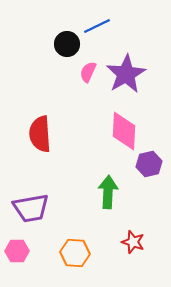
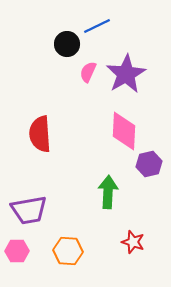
purple trapezoid: moved 2 px left, 2 px down
orange hexagon: moved 7 px left, 2 px up
